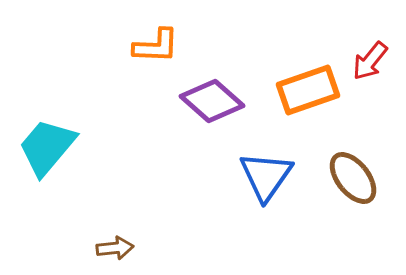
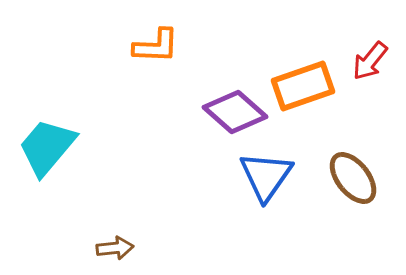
orange rectangle: moved 5 px left, 4 px up
purple diamond: moved 23 px right, 11 px down
